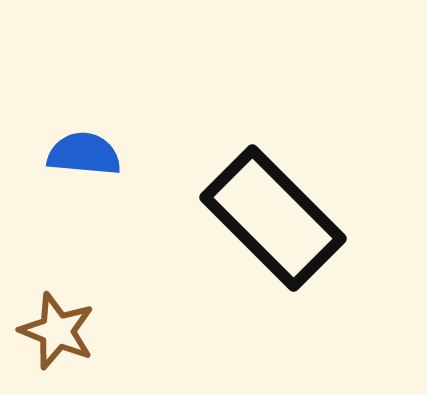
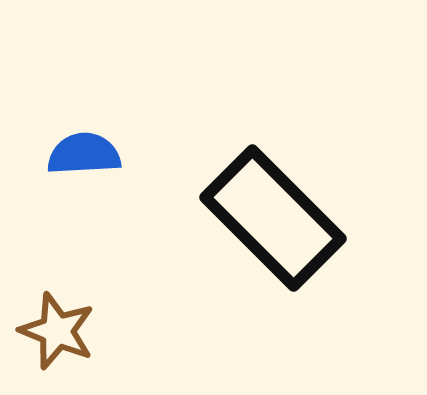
blue semicircle: rotated 8 degrees counterclockwise
